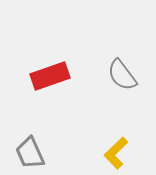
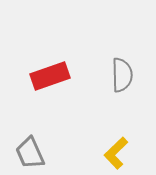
gray semicircle: rotated 144 degrees counterclockwise
